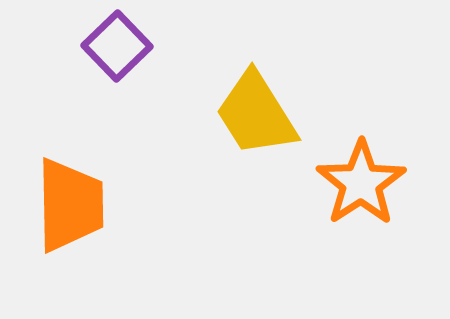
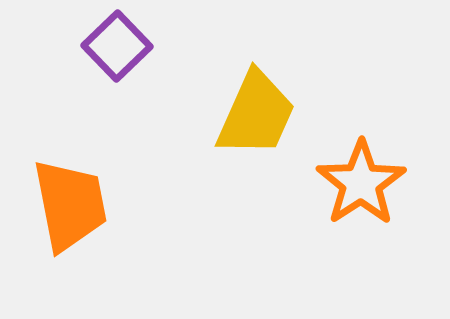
yellow trapezoid: rotated 124 degrees counterclockwise
orange trapezoid: rotated 10 degrees counterclockwise
